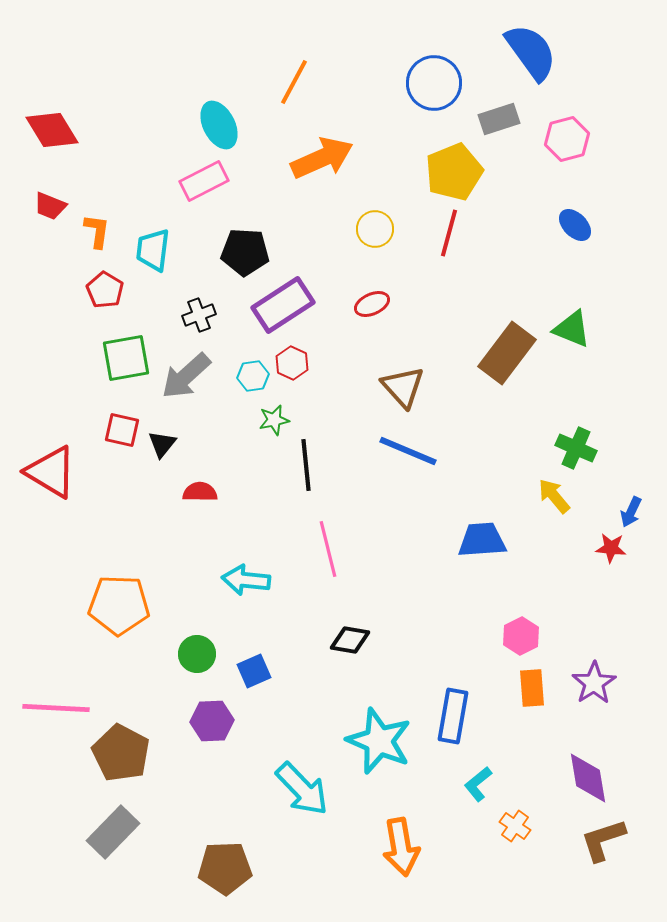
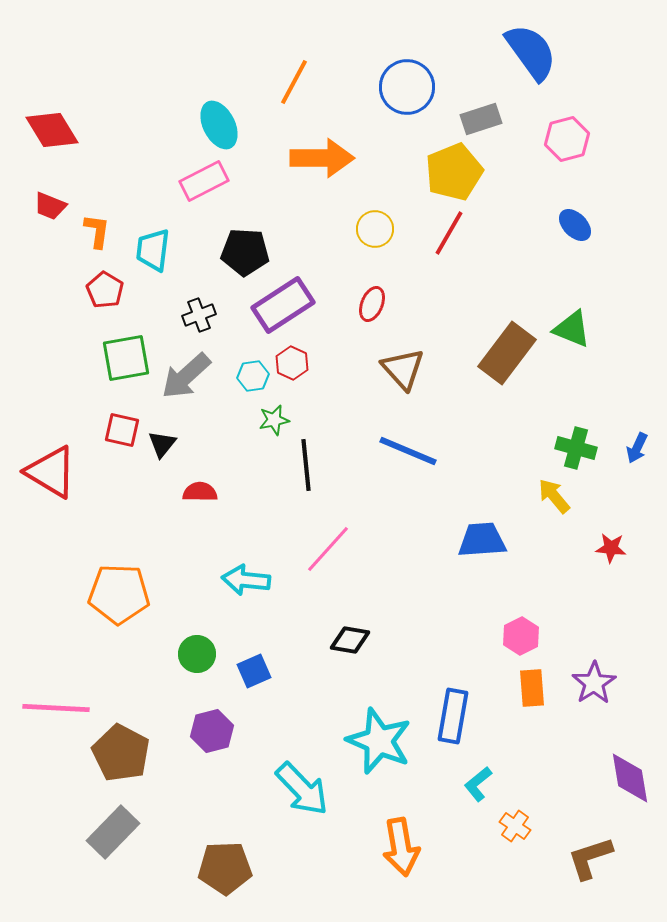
blue circle at (434, 83): moved 27 px left, 4 px down
gray rectangle at (499, 119): moved 18 px left
orange arrow at (322, 158): rotated 24 degrees clockwise
red line at (449, 233): rotated 15 degrees clockwise
red ellipse at (372, 304): rotated 44 degrees counterclockwise
brown triangle at (403, 387): moved 18 px up
green cross at (576, 448): rotated 9 degrees counterclockwise
blue arrow at (631, 512): moved 6 px right, 64 px up
pink line at (328, 549): rotated 56 degrees clockwise
orange pentagon at (119, 605): moved 11 px up
purple hexagon at (212, 721): moved 10 px down; rotated 12 degrees counterclockwise
purple diamond at (588, 778): moved 42 px right
brown L-shape at (603, 840): moved 13 px left, 18 px down
